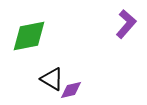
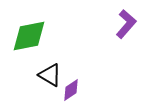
black triangle: moved 2 px left, 4 px up
purple diamond: rotated 20 degrees counterclockwise
